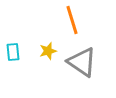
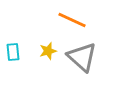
orange line: rotated 48 degrees counterclockwise
gray triangle: moved 5 px up; rotated 8 degrees clockwise
